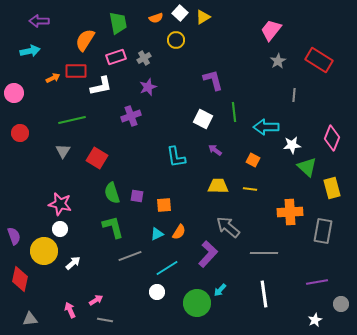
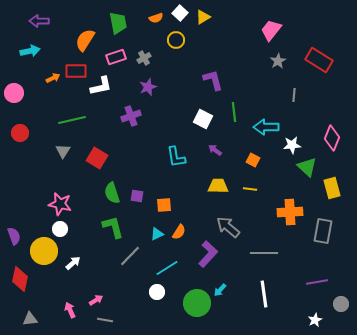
gray line at (130, 256): rotated 25 degrees counterclockwise
